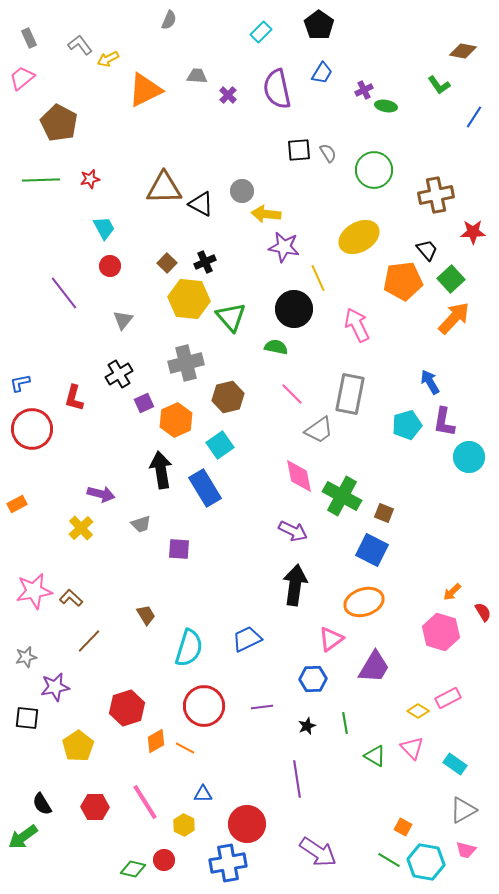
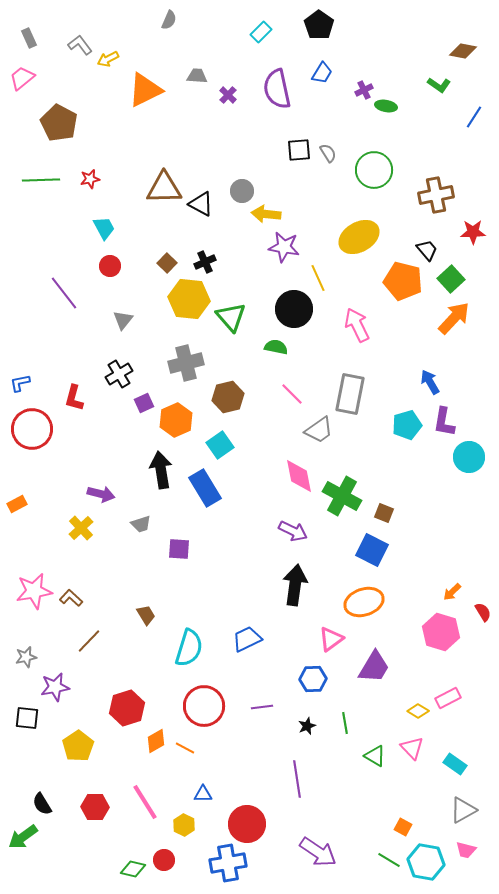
green L-shape at (439, 85): rotated 20 degrees counterclockwise
orange pentagon at (403, 281): rotated 21 degrees clockwise
